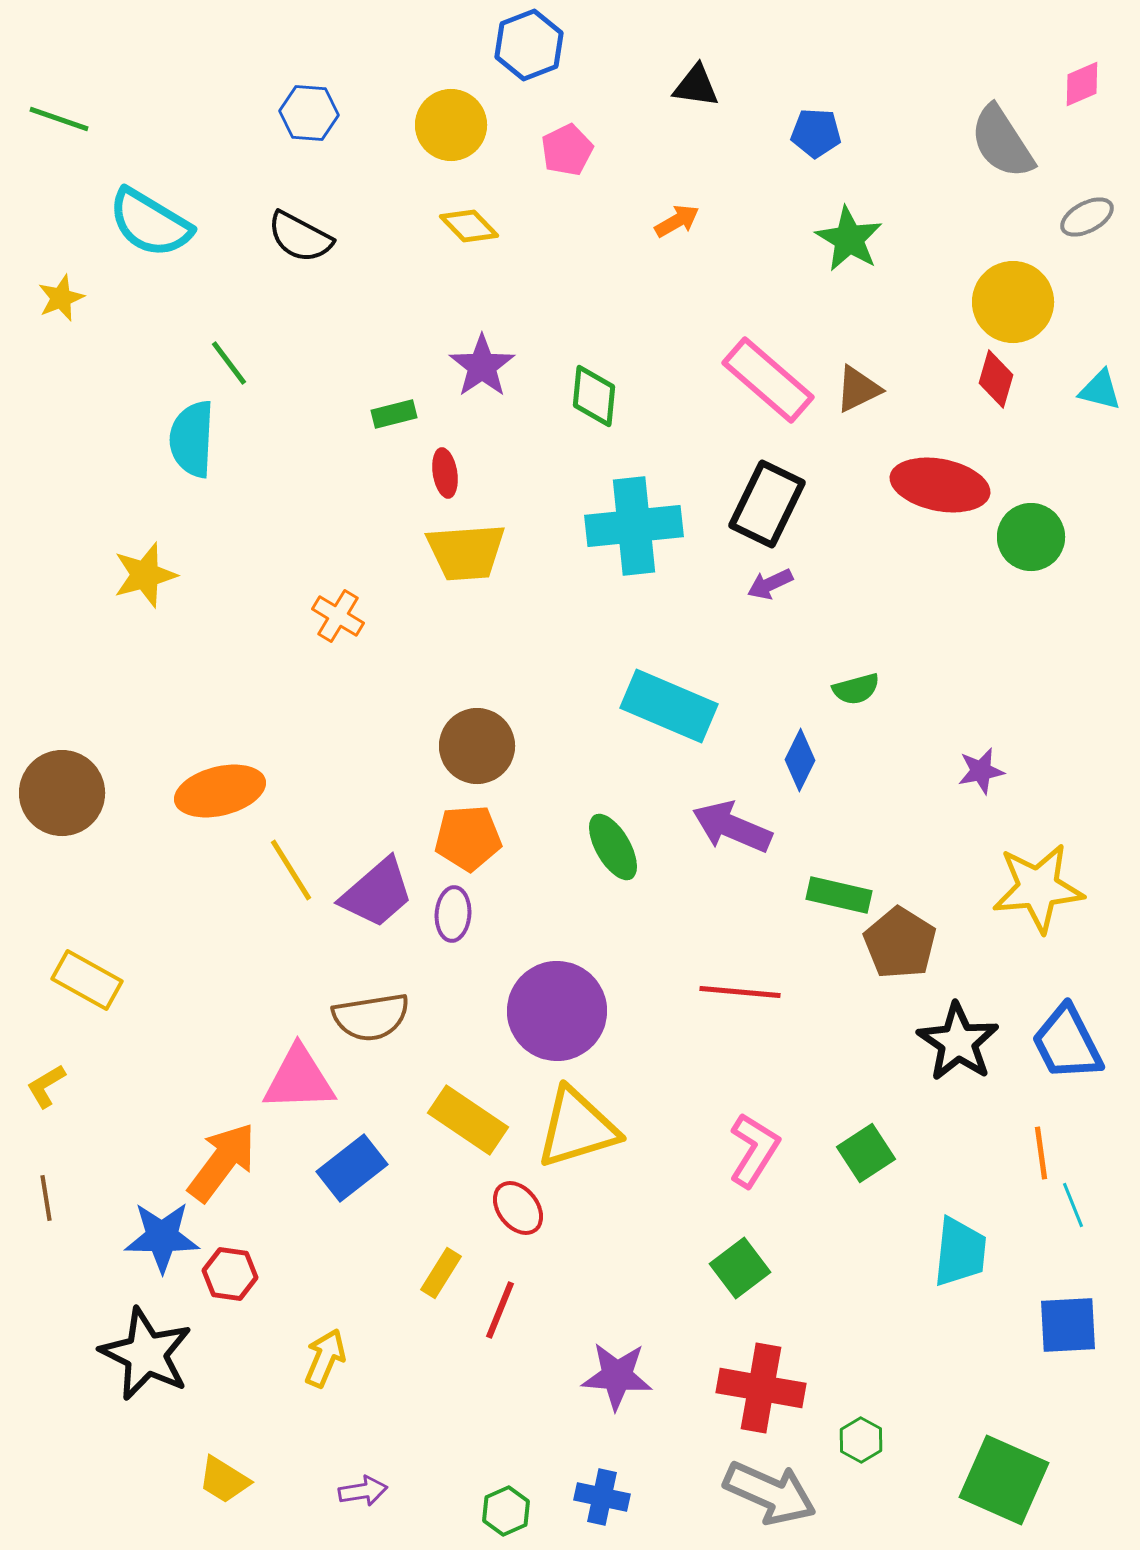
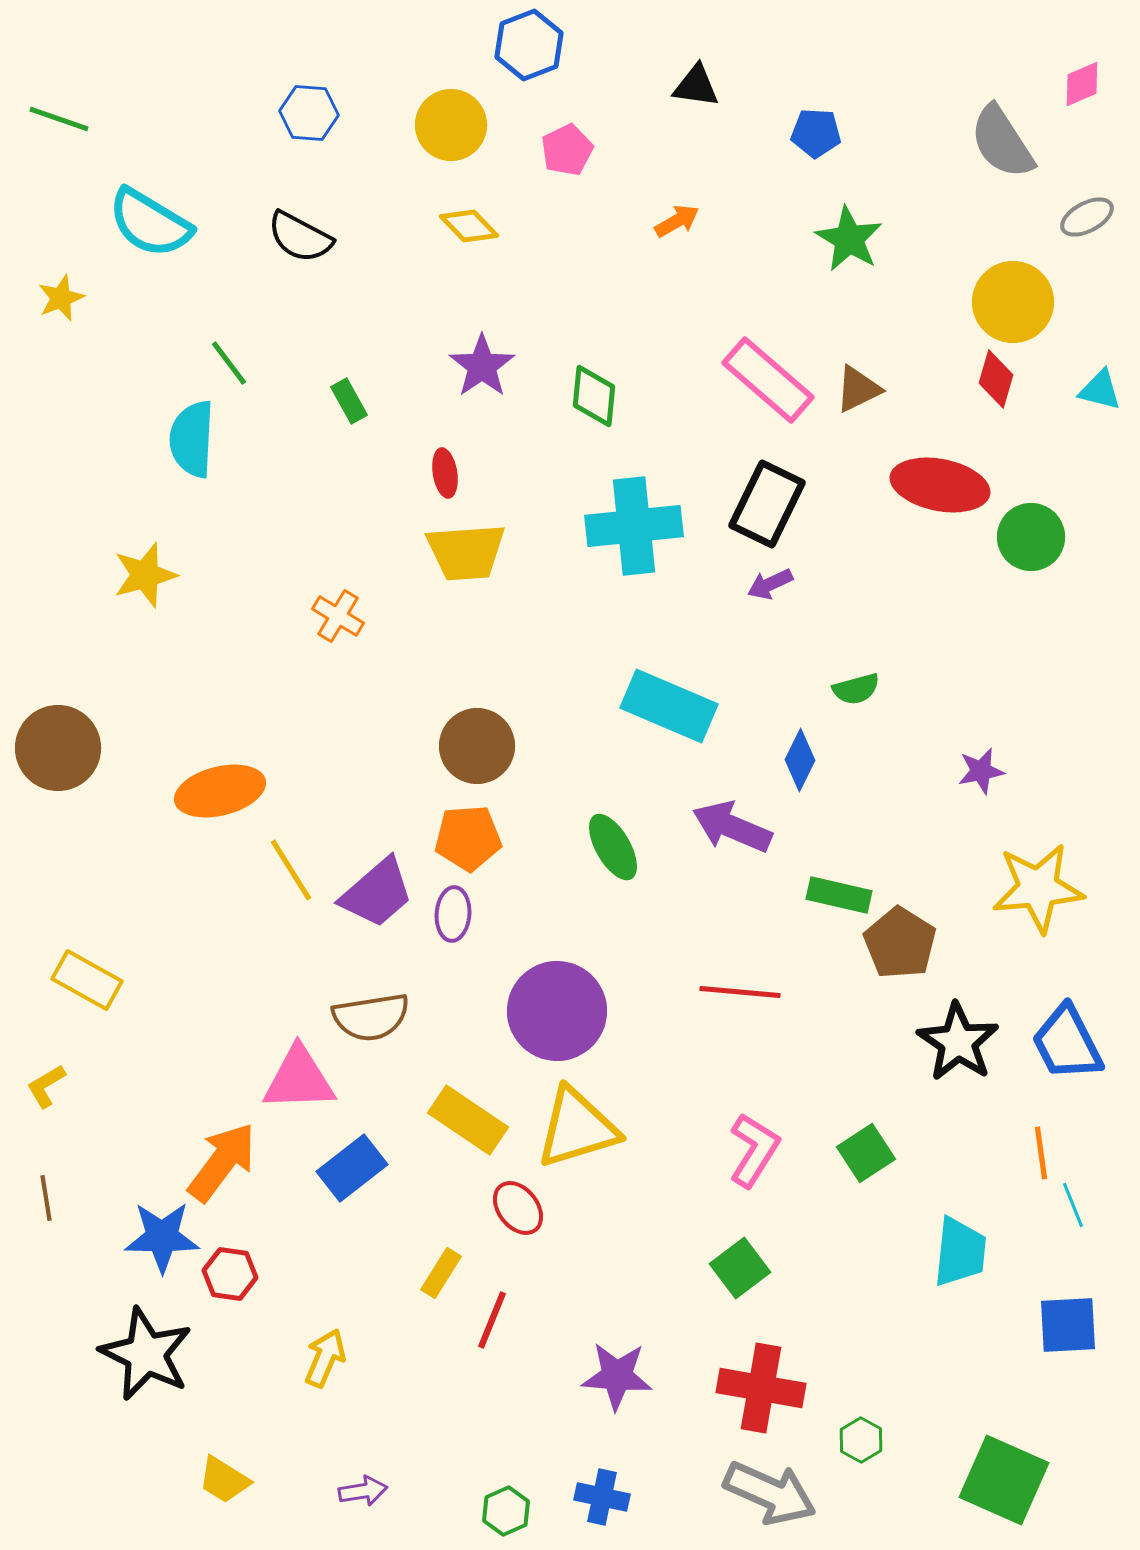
green rectangle at (394, 414): moved 45 px left, 13 px up; rotated 75 degrees clockwise
brown circle at (62, 793): moved 4 px left, 45 px up
red line at (500, 1310): moved 8 px left, 10 px down
